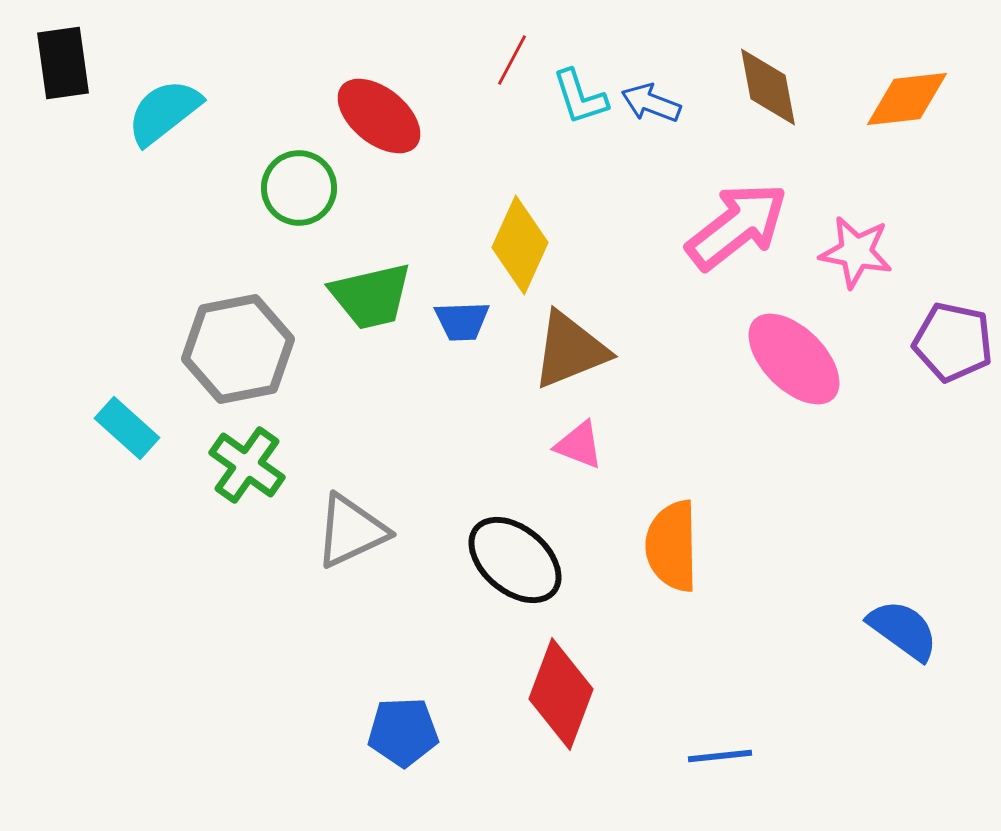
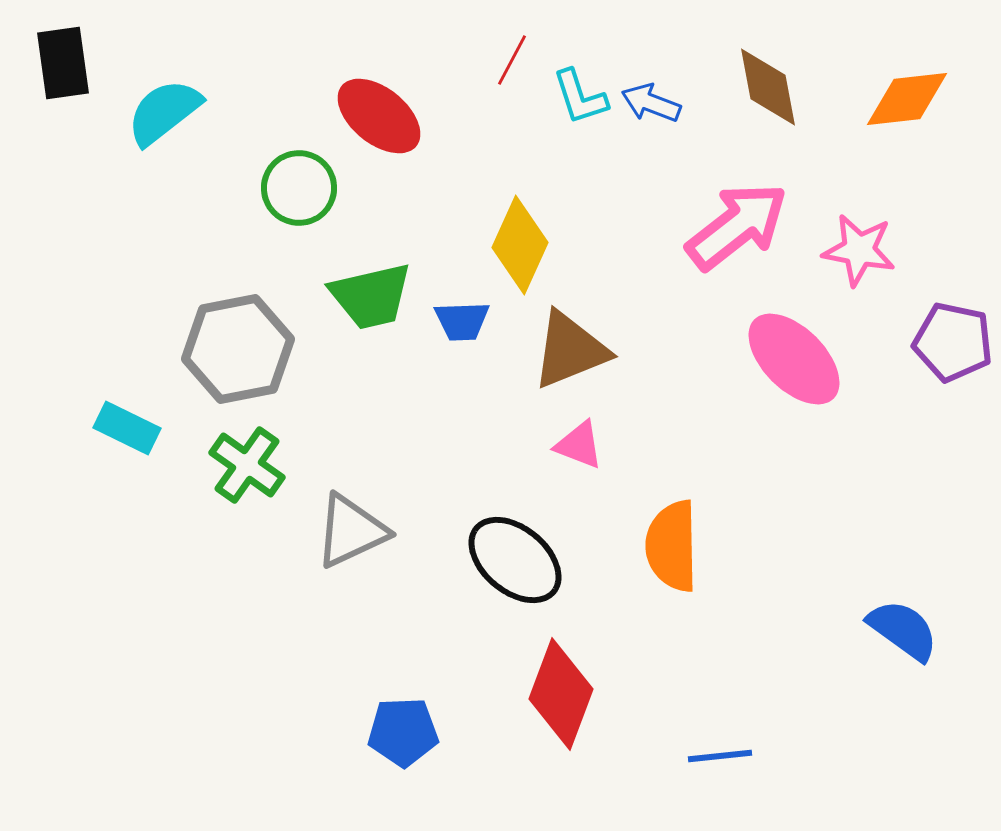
pink star: moved 3 px right, 2 px up
cyan rectangle: rotated 16 degrees counterclockwise
